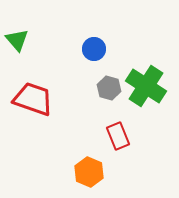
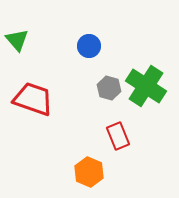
blue circle: moved 5 px left, 3 px up
